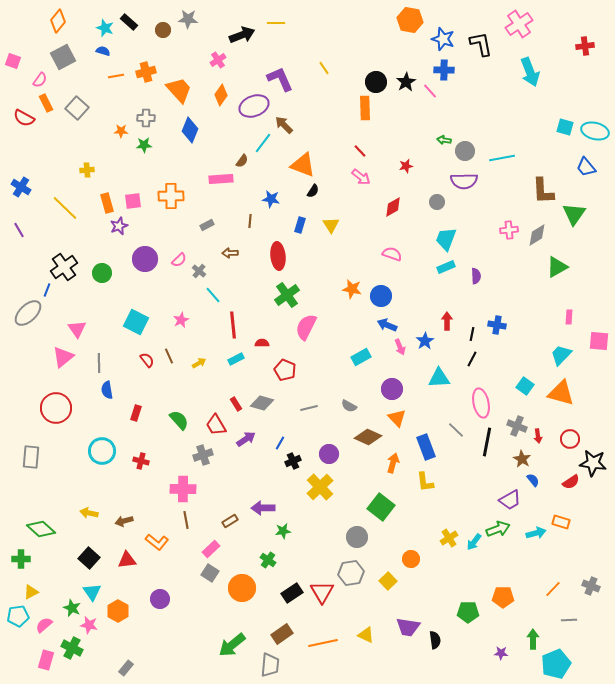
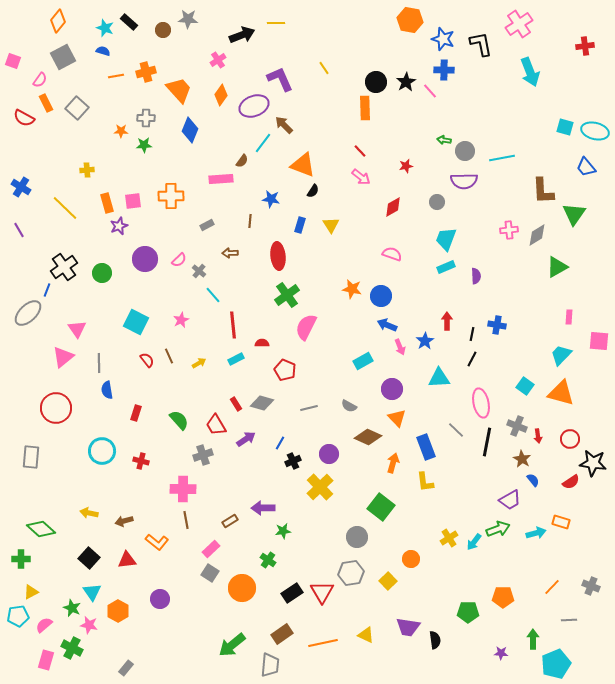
cyan rectangle at (361, 357): moved 2 px right, 4 px down
orange line at (553, 589): moved 1 px left, 2 px up
